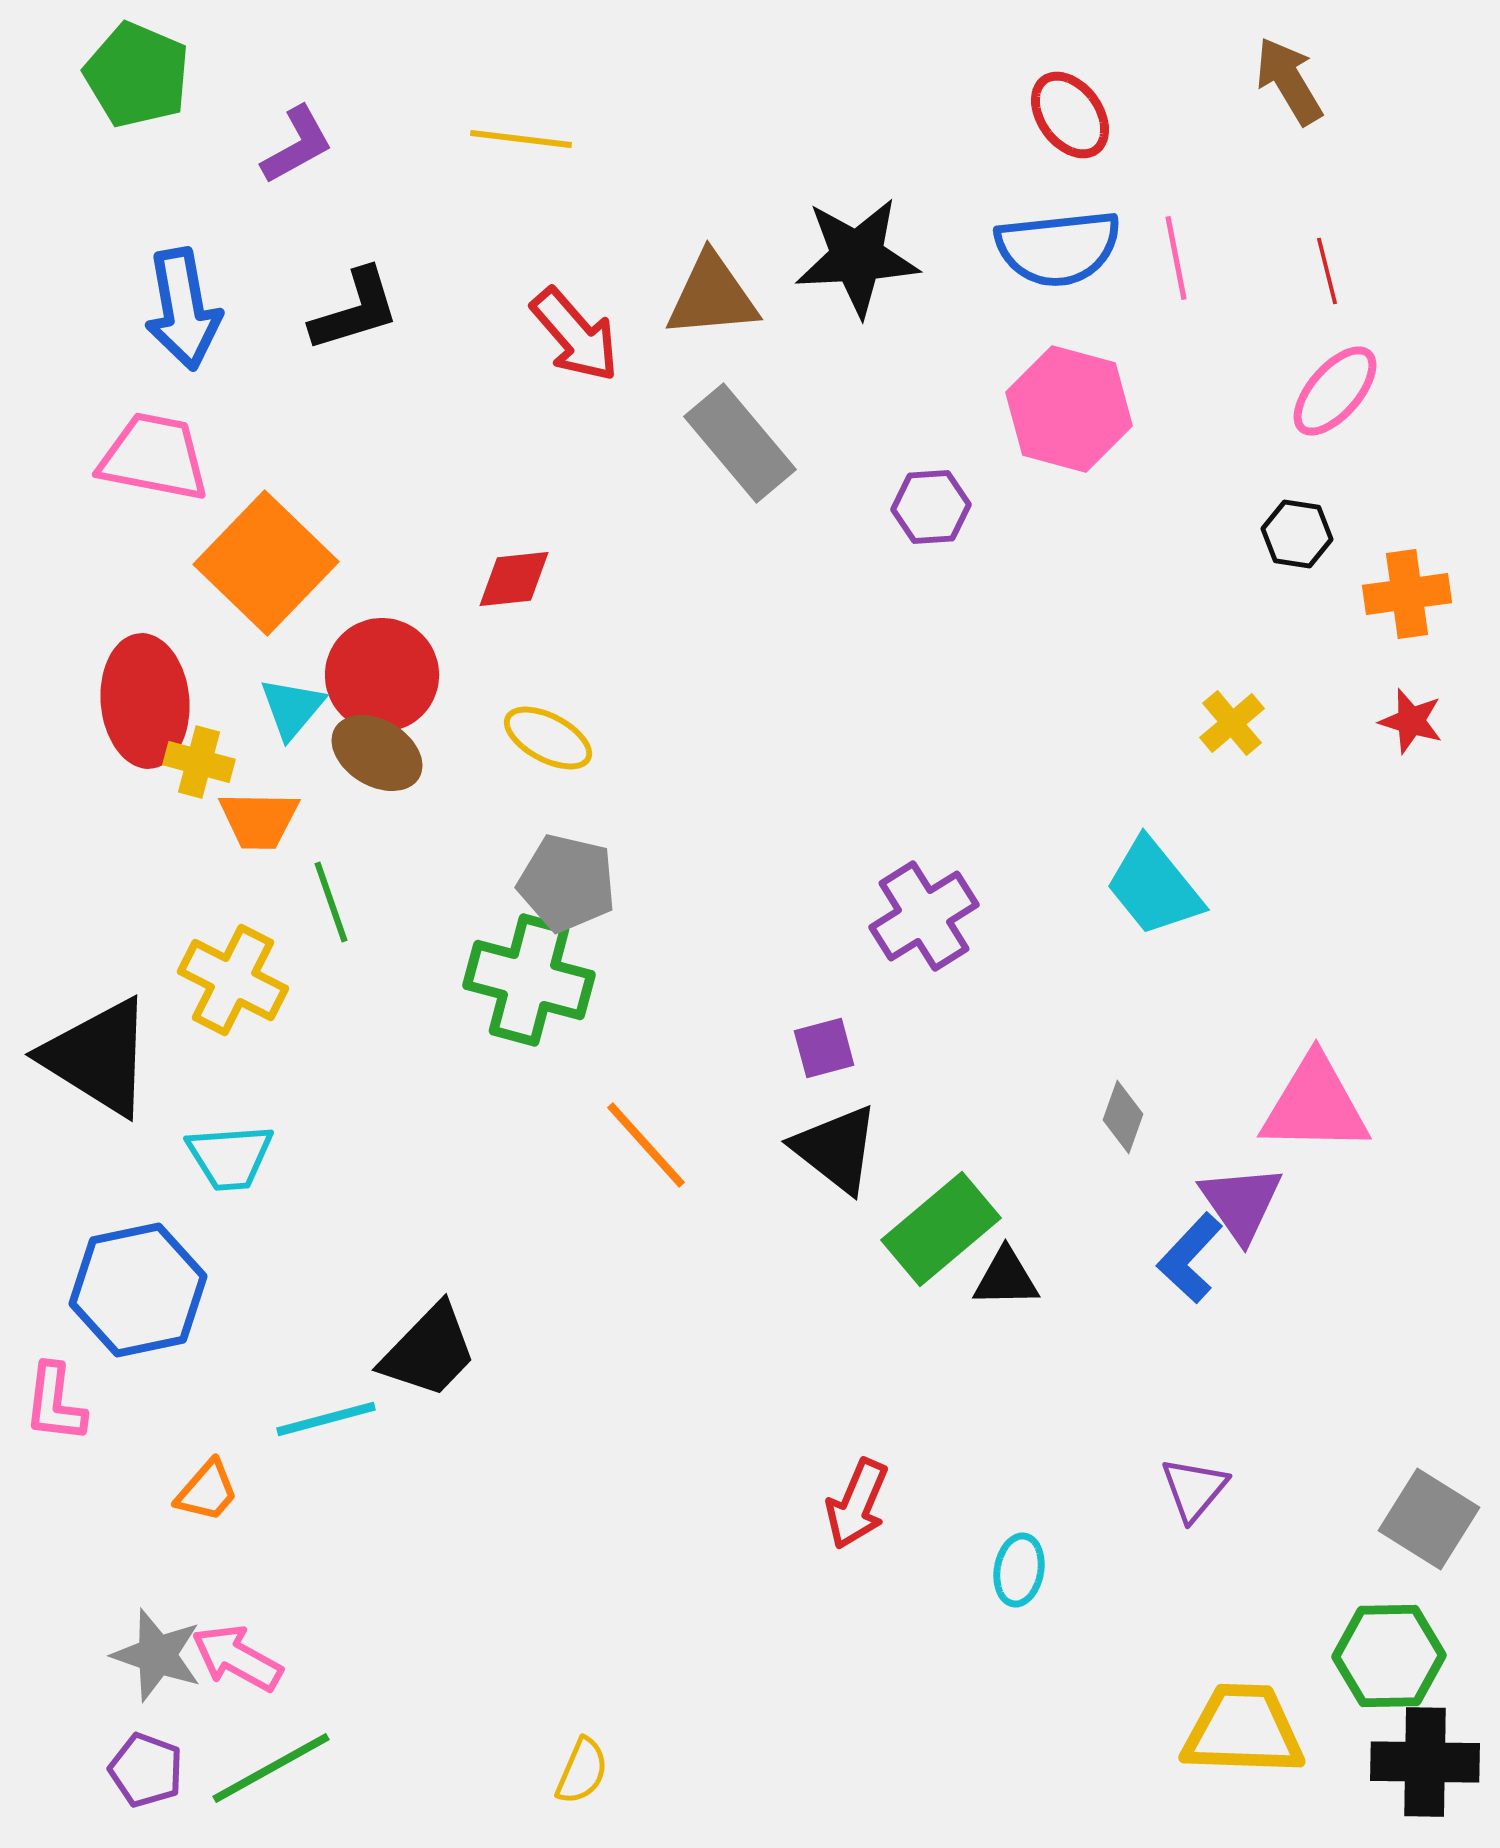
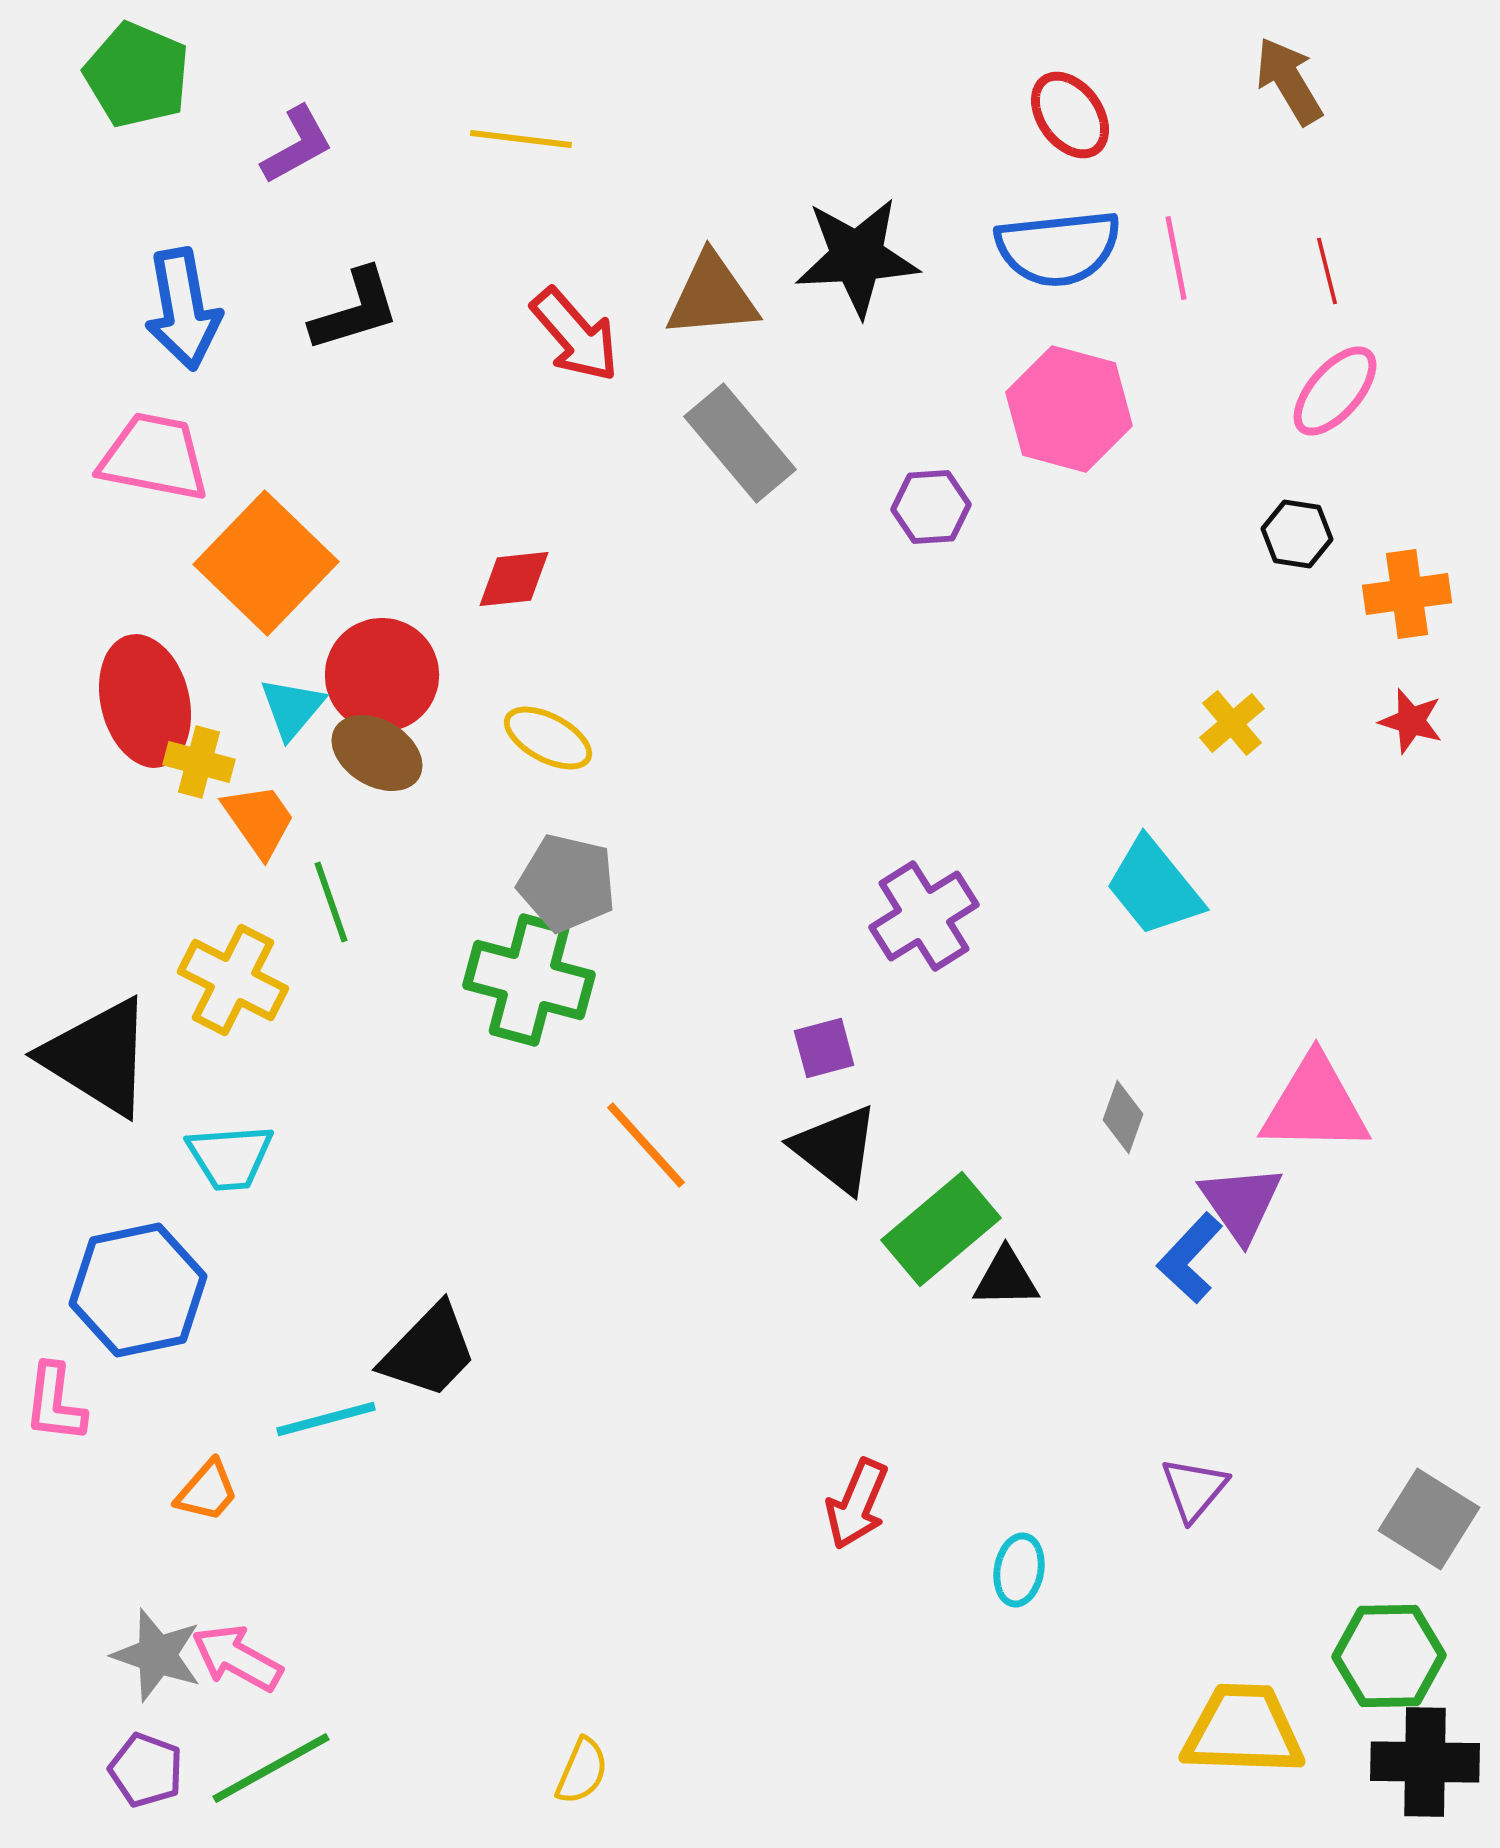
red ellipse at (145, 701): rotated 9 degrees counterclockwise
orange trapezoid at (259, 820): rotated 126 degrees counterclockwise
